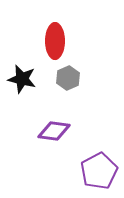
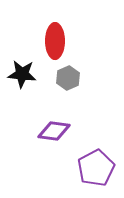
black star: moved 5 px up; rotated 8 degrees counterclockwise
purple pentagon: moved 3 px left, 3 px up
